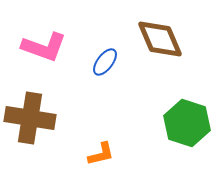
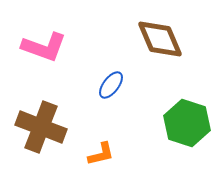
blue ellipse: moved 6 px right, 23 px down
brown cross: moved 11 px right, 9 px down; rotated 12 degrees clockwise
